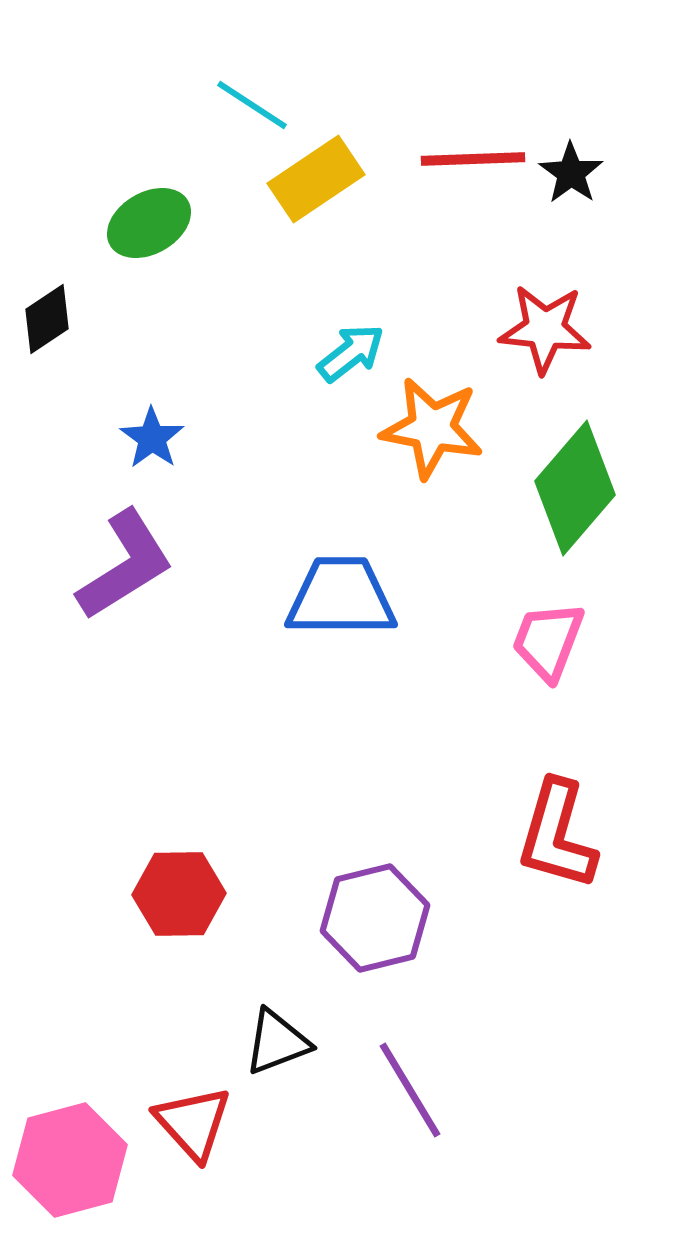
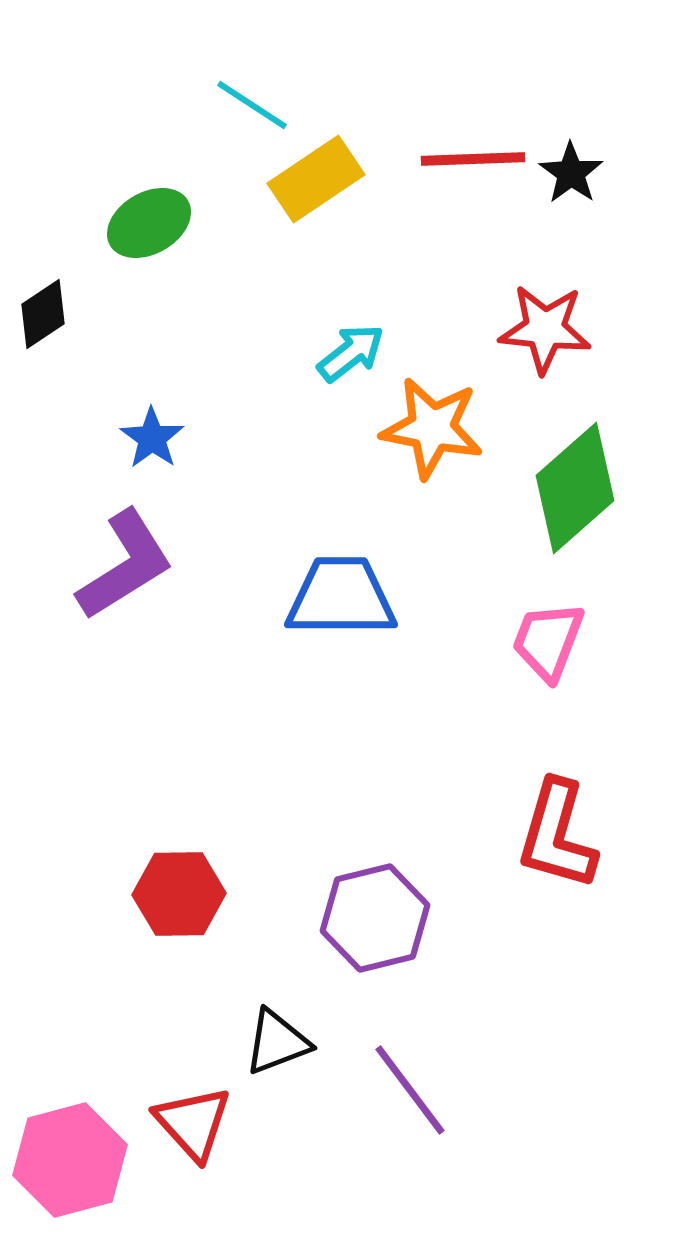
black diamond: moved 4 px left, 5 px up
green diamond: rotated 8 degrees clockwise
purple line: rotated 6 degrees counterclockwise
